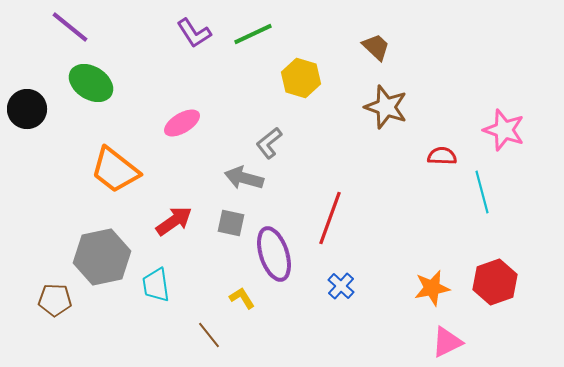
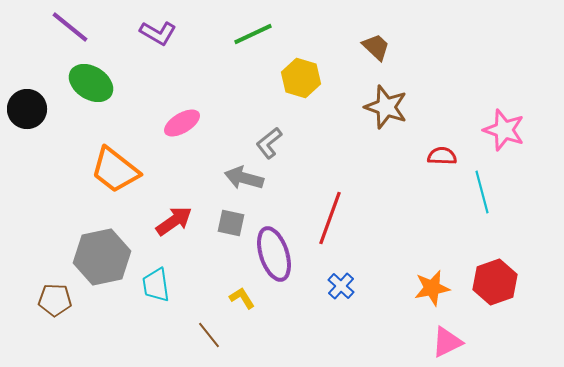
purple L-shape: moved 36 px left; rotated 27 degrees counterclockwise
